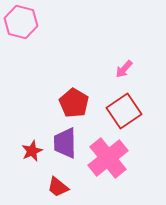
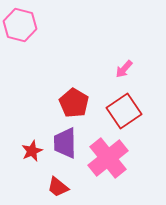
pink hexagon: moved 1 px left, 3 px down
